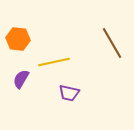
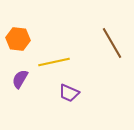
purple semicircle: moved 1 px left
purple trapezoid: rotated 10 degrees clockwise
